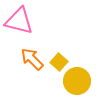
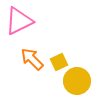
pink triangle: rotated 40 degrees counterclockwise
yellow square: rotated 24 degrees clockwise
